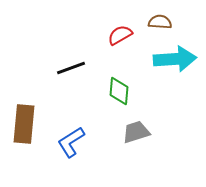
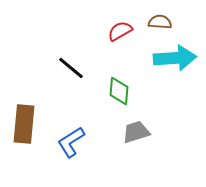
red semicircle: moved 4 px up
cyan arrow: moved 1 px up
black line: rotated 60 degrees clockwise
